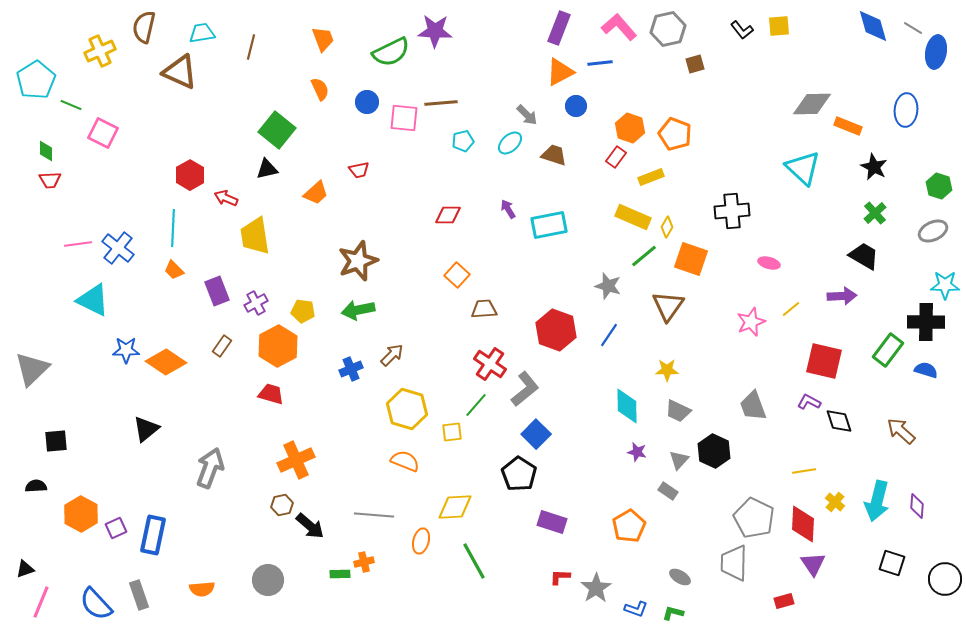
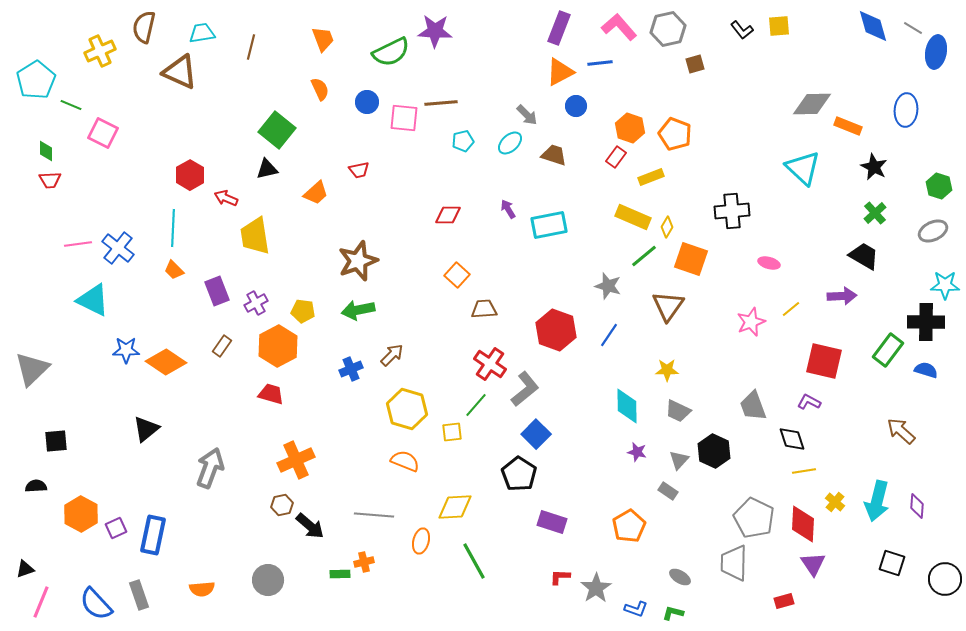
black diamond at (839, 421): moved 47 px left, 18 px down
